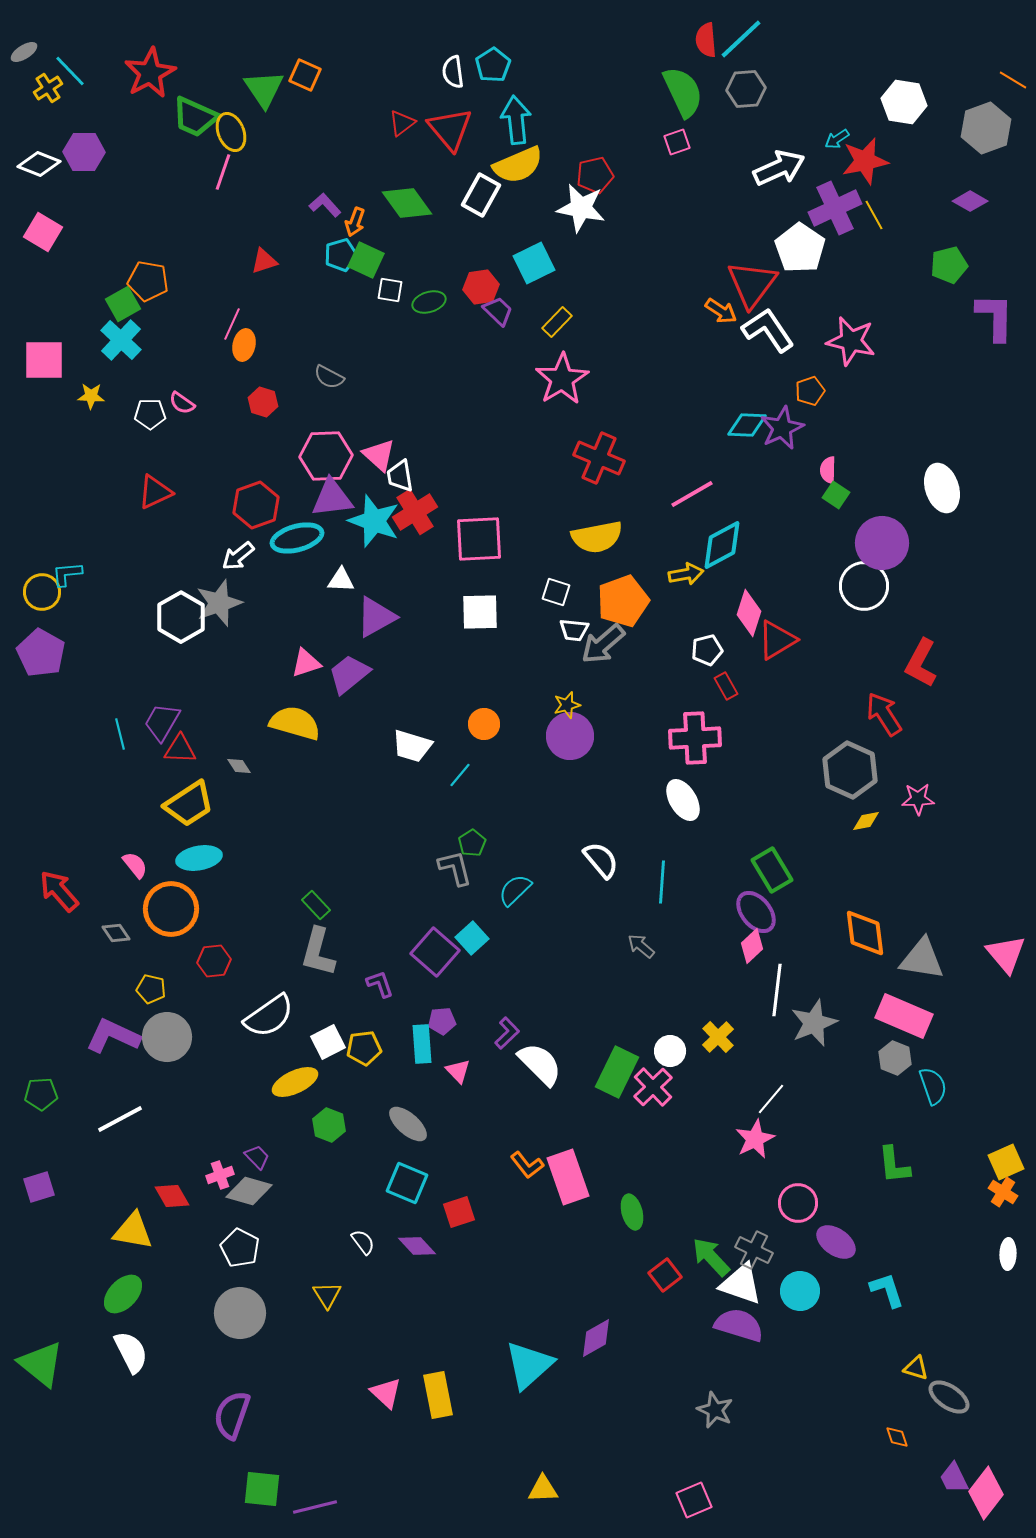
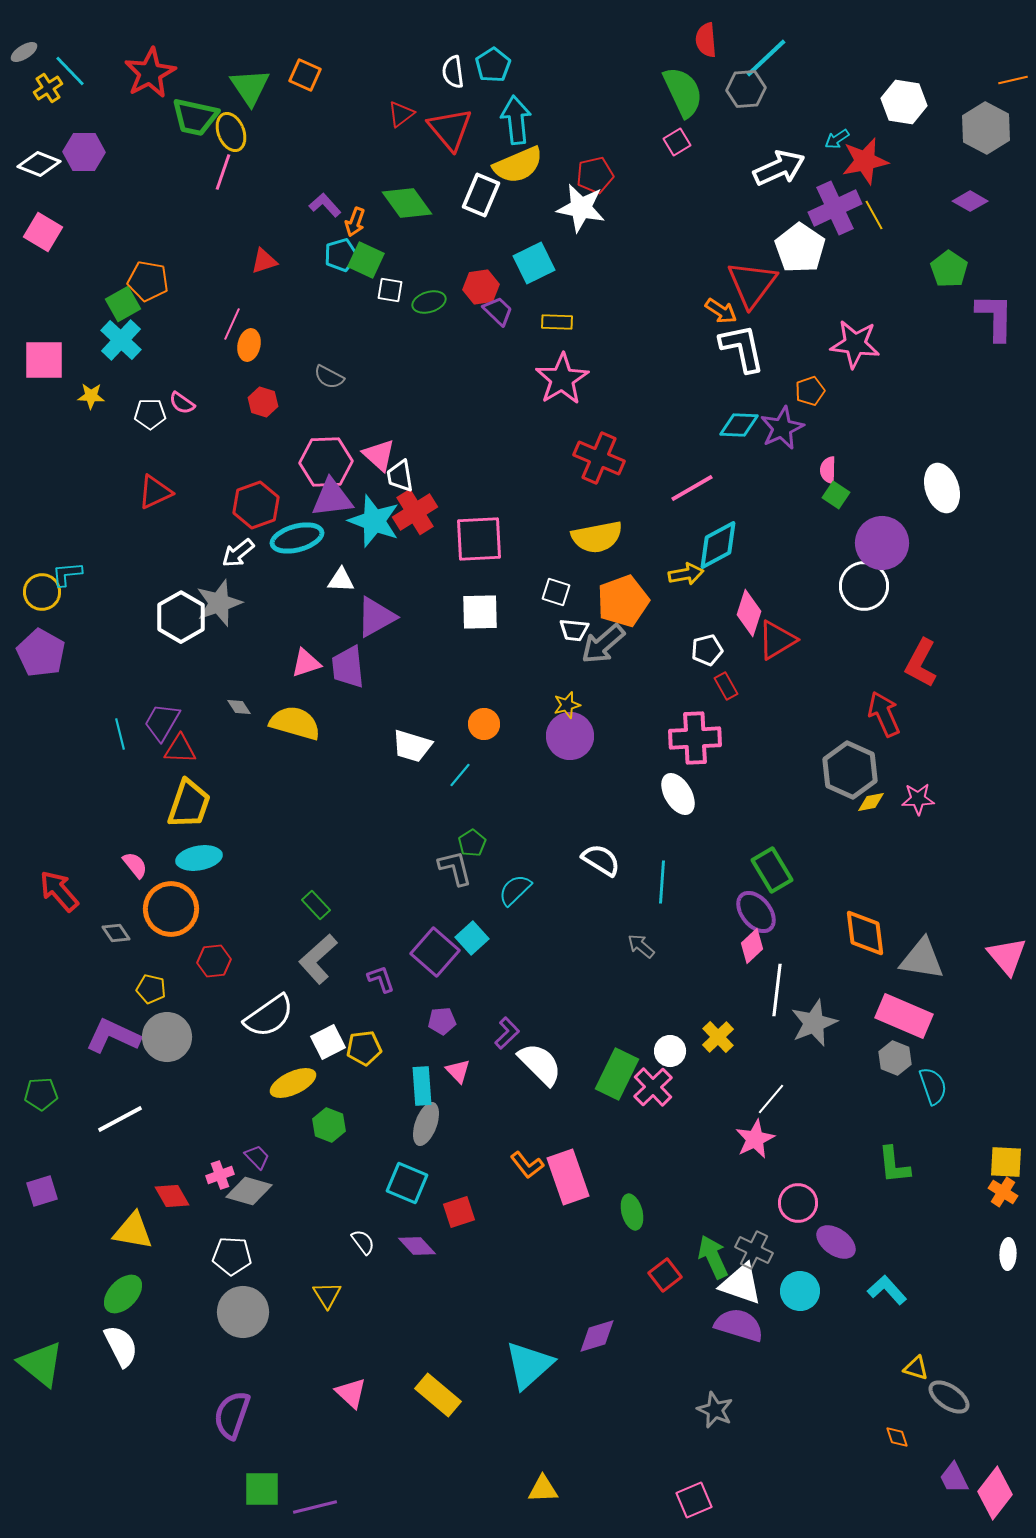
cyan line at (741, 39): moved 25 px right, 19 px down
orange line at (1013, 80): rotated 44 degrees counterclockwise
green triangle at (264, 89): moved 14 px left, 2 px up
green trapezoid at (195, 117): rotated 12 degrees counterclockwise
red triangle at (402, 123): moved 1 px left, 9 px up
gray hexagon at (986, 128): rotated 12 degrees counterclockwise
pink square at (677, 142): rotated 12 degrees counterclockwise
white rectangle at (481, 195): rotated 6 degrees counterclockwise
green pentagon at (949, 265): moved 4 px down; rotated 24 degrees counterclockwise
yellow rectangle at (557, 322): rotated 48 degrees clockwise
white L-shape at (768, 330): moved 26 px left, 18 px down; rotated 22 degrees clockwise
pink star at (851, 341): moved 4 px right, 3 px down; rotated 6 degrees counterclockwise
orange ellipse at (244, 345): moved 5 px right
cyan diamond at (747, 425): moved 8 px left
pink hexagon at (326, 456): moved 6 px down
pink line at (692, 494): moved 6 px up
cyan diamond at (722, 545): moved 4 px left
white arrow at (238, 556): moved 3 px up
purple trapezoid at (349, 674): moved 1 px left, 7 px up; rotated 57 degrees counterclockwise
red arrow at (884, 714): rotated 9 degrees clockwise
gray diamond at (239, 766): moved 59 px up
white ellipse at (683, 800): moved 5 px left, 6 px up
yellow trapezoid at (189, 804): rotated 38 degrees counterclockwise
yellow diamond at (866, 821): moved 5 px right, 19 px up
white semicircle at (601, 860): rotated 18 degrees counterclockwise
gray L-shape at (318, 952): moved 7 px down; rotated 33 degrees clockwise
pink triangle at (1006, 954): moved 1 px right, 2 px down
purple L-shape at (380, 984): moved 1 px right, 5 px up
cyan rectangle at (422, 1044): moved 42 px down
green rectangle at (617, 1072): moved 2 px down
yellow ellipse at (295, 1082): moved 2 px left, 1 px down
gray ellipse at (408, 1124): moved 18 px right; rotated 69 degrees clockwise
yellow square at (1006, 1162): rotated 27 degrees clockwise
purple square at (39, 1187): moved 3 px right, 4 px down
white pentagon at (240, 1248): moved 8 px left, 8 px down; rotated 24 degrees counterclockwise
green arrow at (711, 1257): moved 2 px right; rotated 18 degrees clockwise
cyan L-shape at (887, 1290): rotated 24 degrees counterclockwise
gray circle at (240, 1313): moved 3 px right, 1 px up
purple diamond at (596, 1338): moved 1 px right, 2 px up; rotated 12 degrees clockwise
white semicircle at (131, 1352): moved 10 px left, 6 px up
pink triangle at (386, 1393): moved 35 px left
yellow rectangle at (438, 1395): rotated 39 degrees counterclockwise
green square at (262, 1489): rotated 6 degrees counterclockwise
pink diamond at (986, 1493): moved 9 px right
